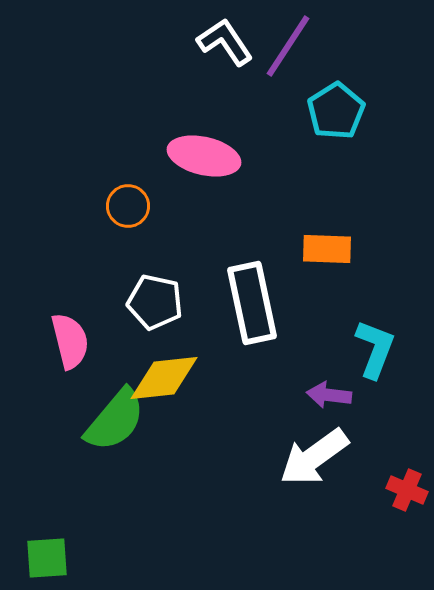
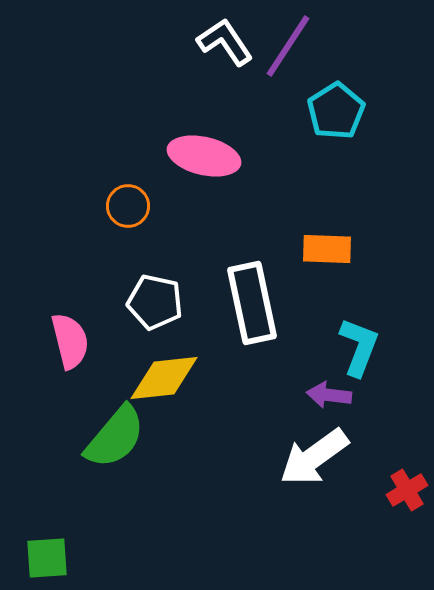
cyan L-shape: moved 16 px left, 2 px up
green semicircle: moved 17 px down
red cross: rotated 36 degrees clockwise
